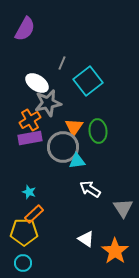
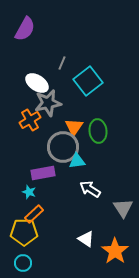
purple rectangle: moved 13 px right, 35 px down
